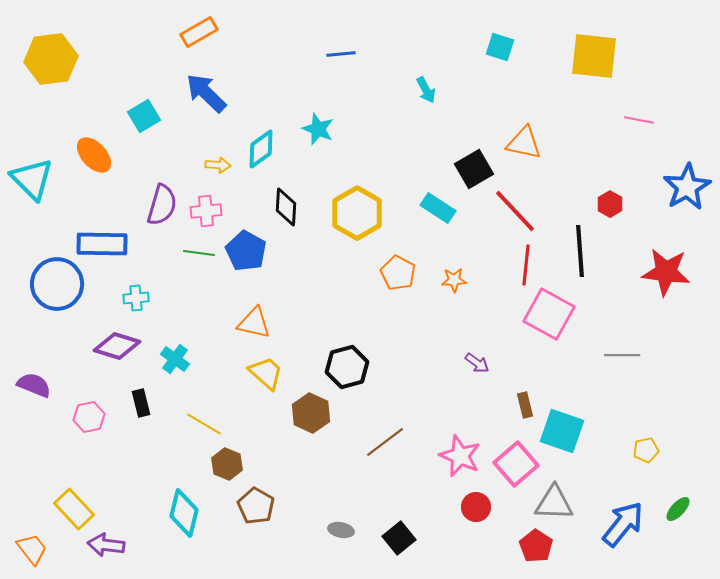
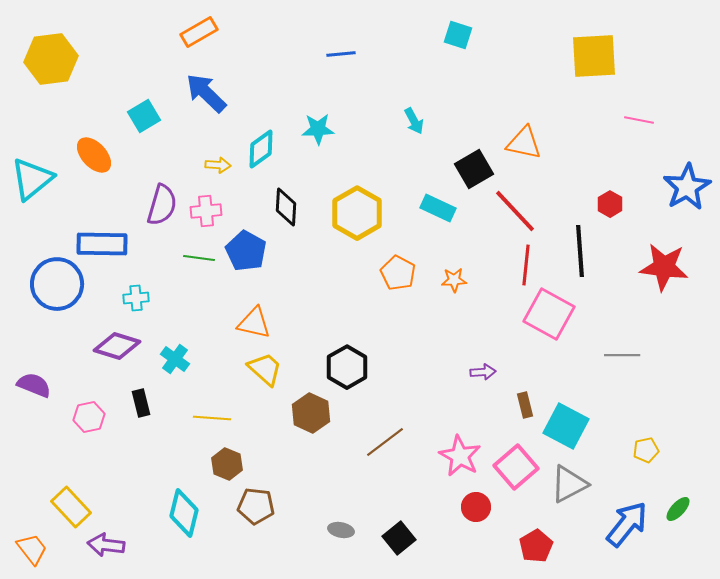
cyan square at (500, 47): moved 42 px left, 12 px up
yellow square at (594, 56): rotated 9 degrees counterclockwise
cyan arrow at (426, 90): moved 12 px left, 31 px down
cyan star at (318, 129): rotated 24 degrees counterclockwise
cyan triangle at (32, 179): rotated 36 degrees clockwise
cyan rectangle at (438, 208): rotated 8 degrees counterclockwise
green line at (199, 253): moved 5 px down
red star at (666, 272): moved 2 px left, 5 px up
purple arrow at (477, 363): moved 6 px right, 9 px down; rotated 40 degrees counterclockwise
black hexagon at (347, 367): rotated 15 degrees counterclockwise
yellow trapezoid at (266, 373): moved 1 px left, 4 px up
yellow line at (204, 424): moved 8 px right, 6 px up; rotated 27 degrees counterclockwise
cyan square at (562, 431): moved 4 px right, 5 px up; rotated 9 degrees clockwise
pink star at (460, 456): rotated 6 degrees clockwise
pink square at (516, 464): moved 3 px down
gray triangle at (554, 503): moved 15 px right, 19 px up; rotated 30 degrees counterclockwise
brown pentagon at (256, 506): rotated 24 degrees counterclockwise
yellow rectangle at (74, 509): moved 3 px left, 2 px up
blue arrow at (623, 524): moved 4 px right
red pentagon at (536, 546): rotated 8 degrees clockwise
